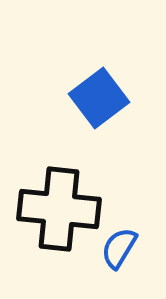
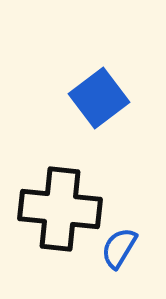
black cross: moved 1 px right
